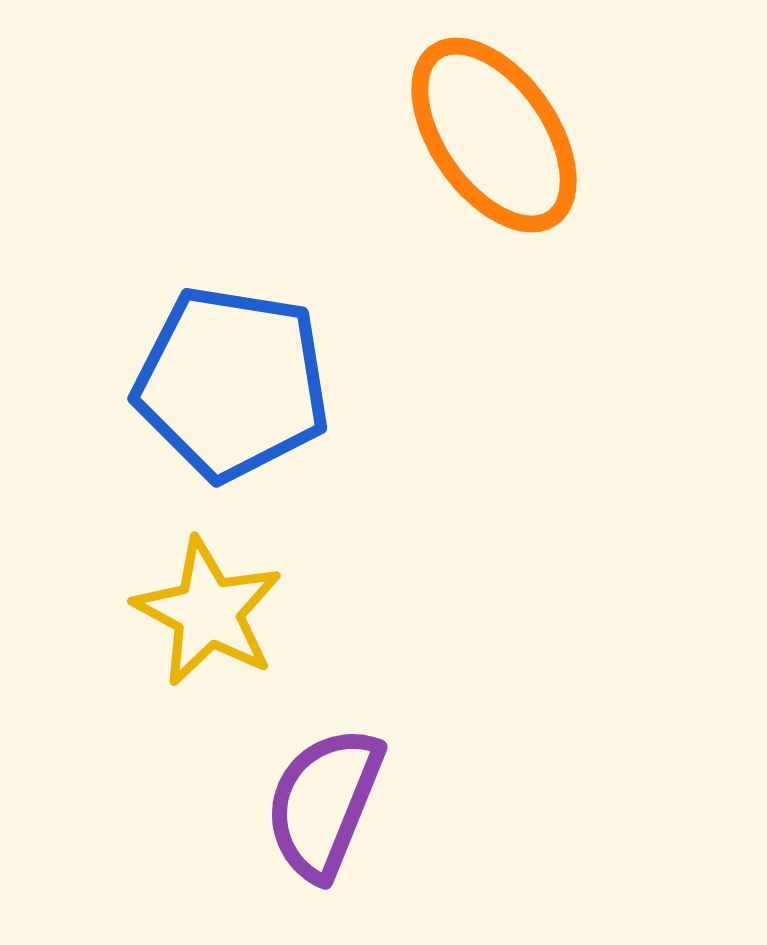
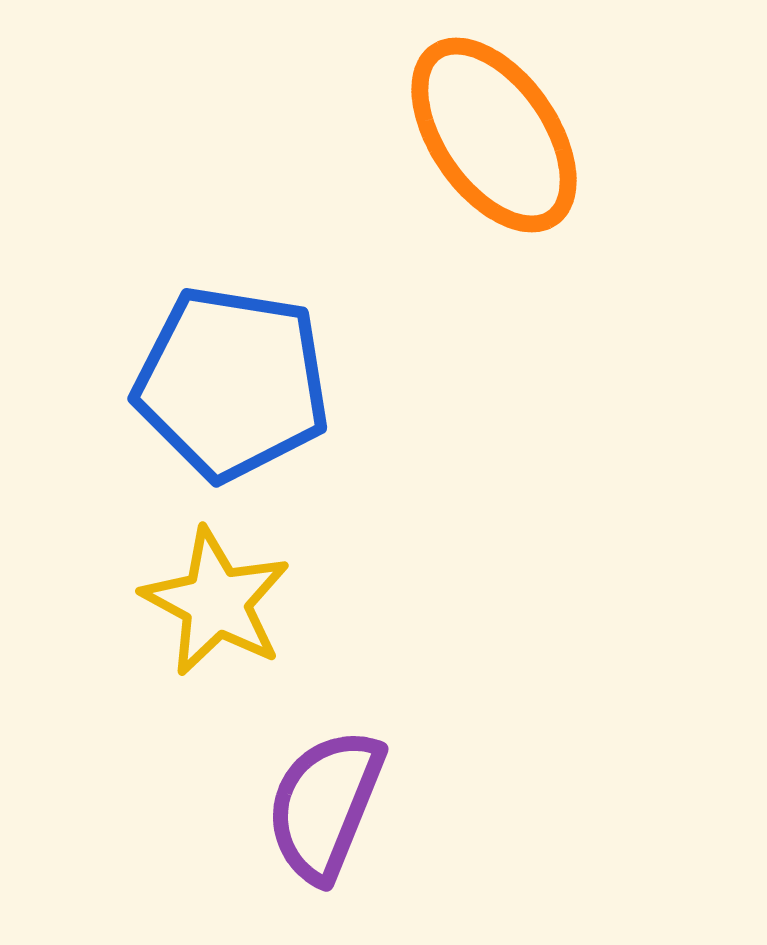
yellow star: moved 8 px right, 10 px up
purple semicircle: moved 1 px right, 2 px down
